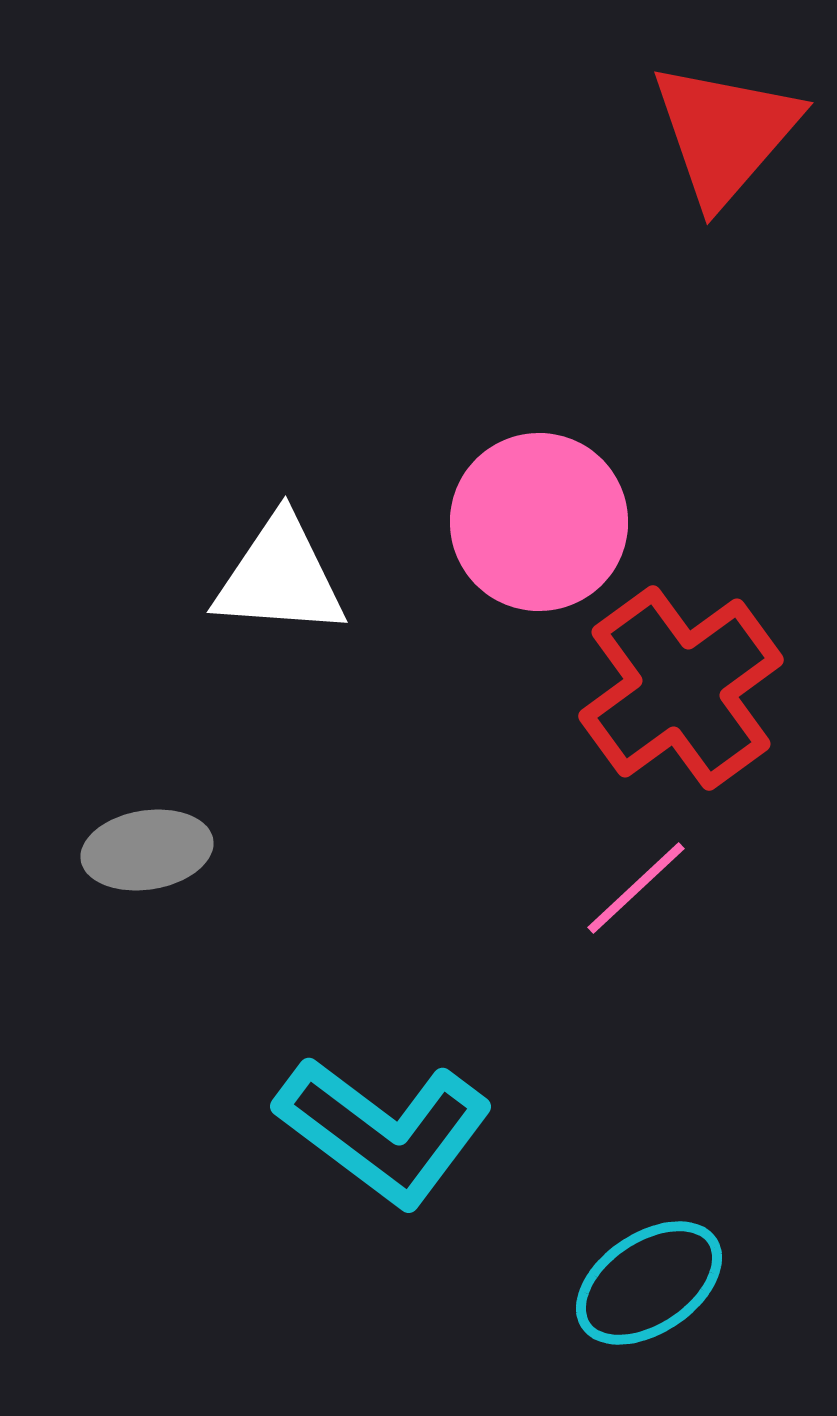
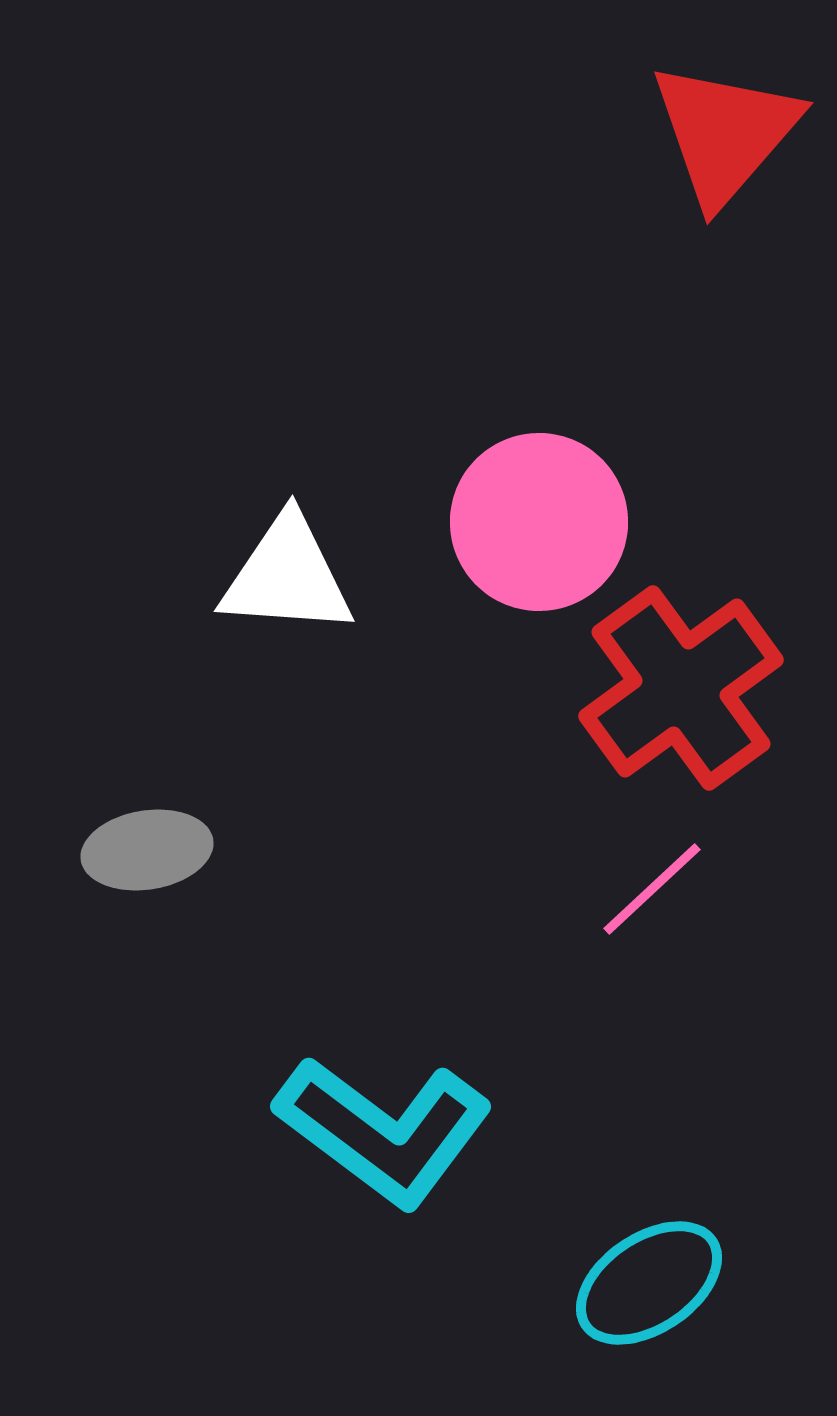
white triangle: moved 7 px right, 1 px up
pink line: moved 16 px right, 1 px down
